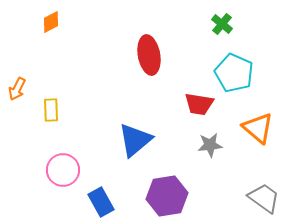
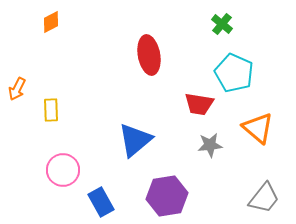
gray trapezoid: rotated 92 degrees clockwise
